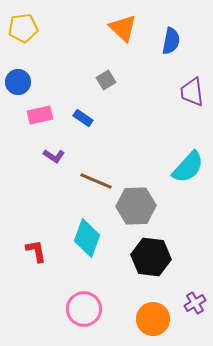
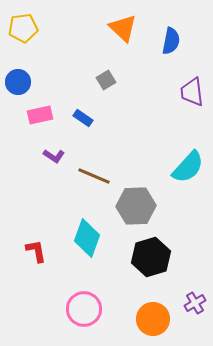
brown line: moved 2 px left, 5 px up
black hexagon: rotated 24 degrees counterclockwise
